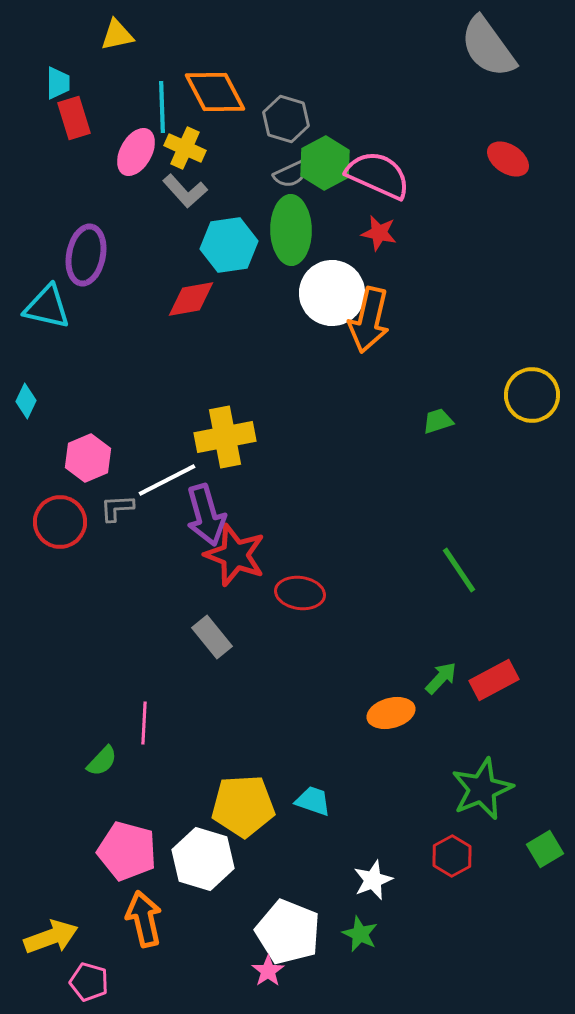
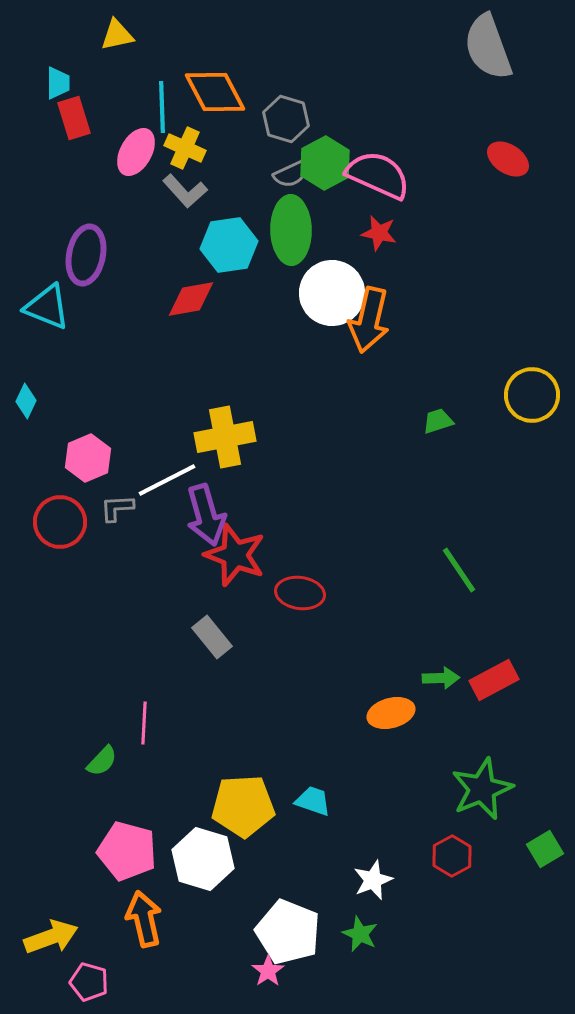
gray semicircle at (488, 47): rotated 16 degrees clockwise
cyan triangle at (47, 307): rotated 9 degrees clockwise
green arrow at (441, 678): rotated 45 degrees clockwise
